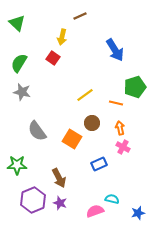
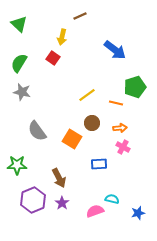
green triangle: moved 2 px right, 1 px down
blue arrow: rotated 20 degrees counterclockwise
yellow line: moved 2 px right
orange arrow: rotated 96 degrees clockwise
blue rectangle: rotated 21 degrees clockwise
purple star: moved 2 px right; rotated 16 degrees clockwise
